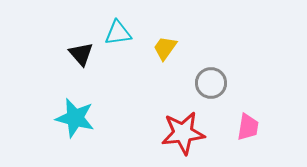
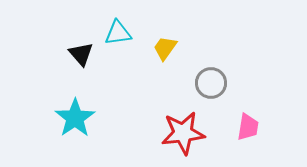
cyan star: rotated 24 degrees clockwise
